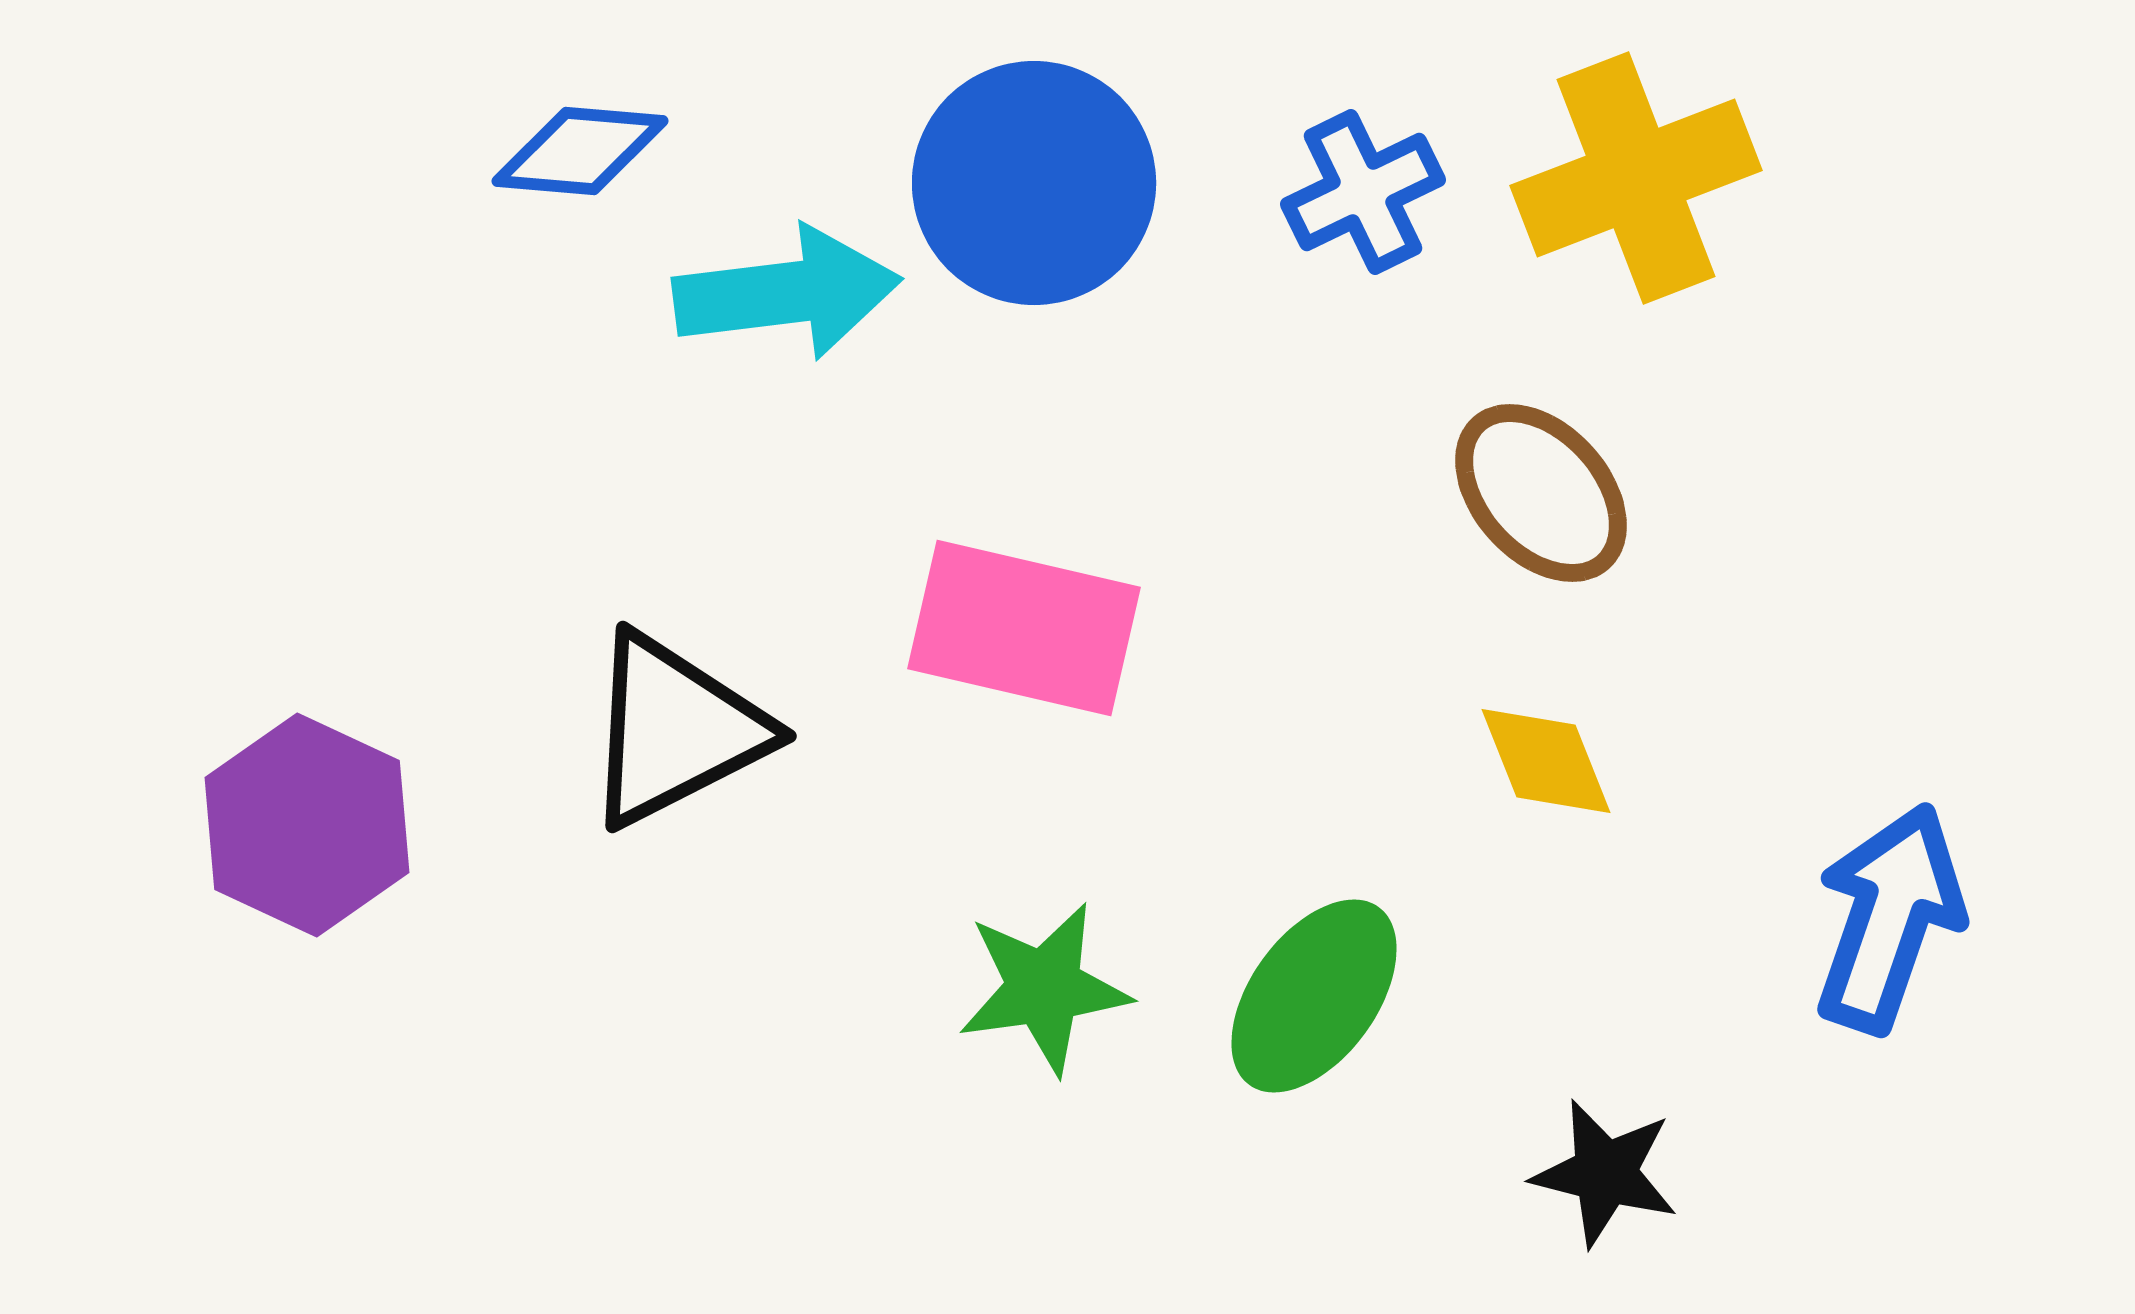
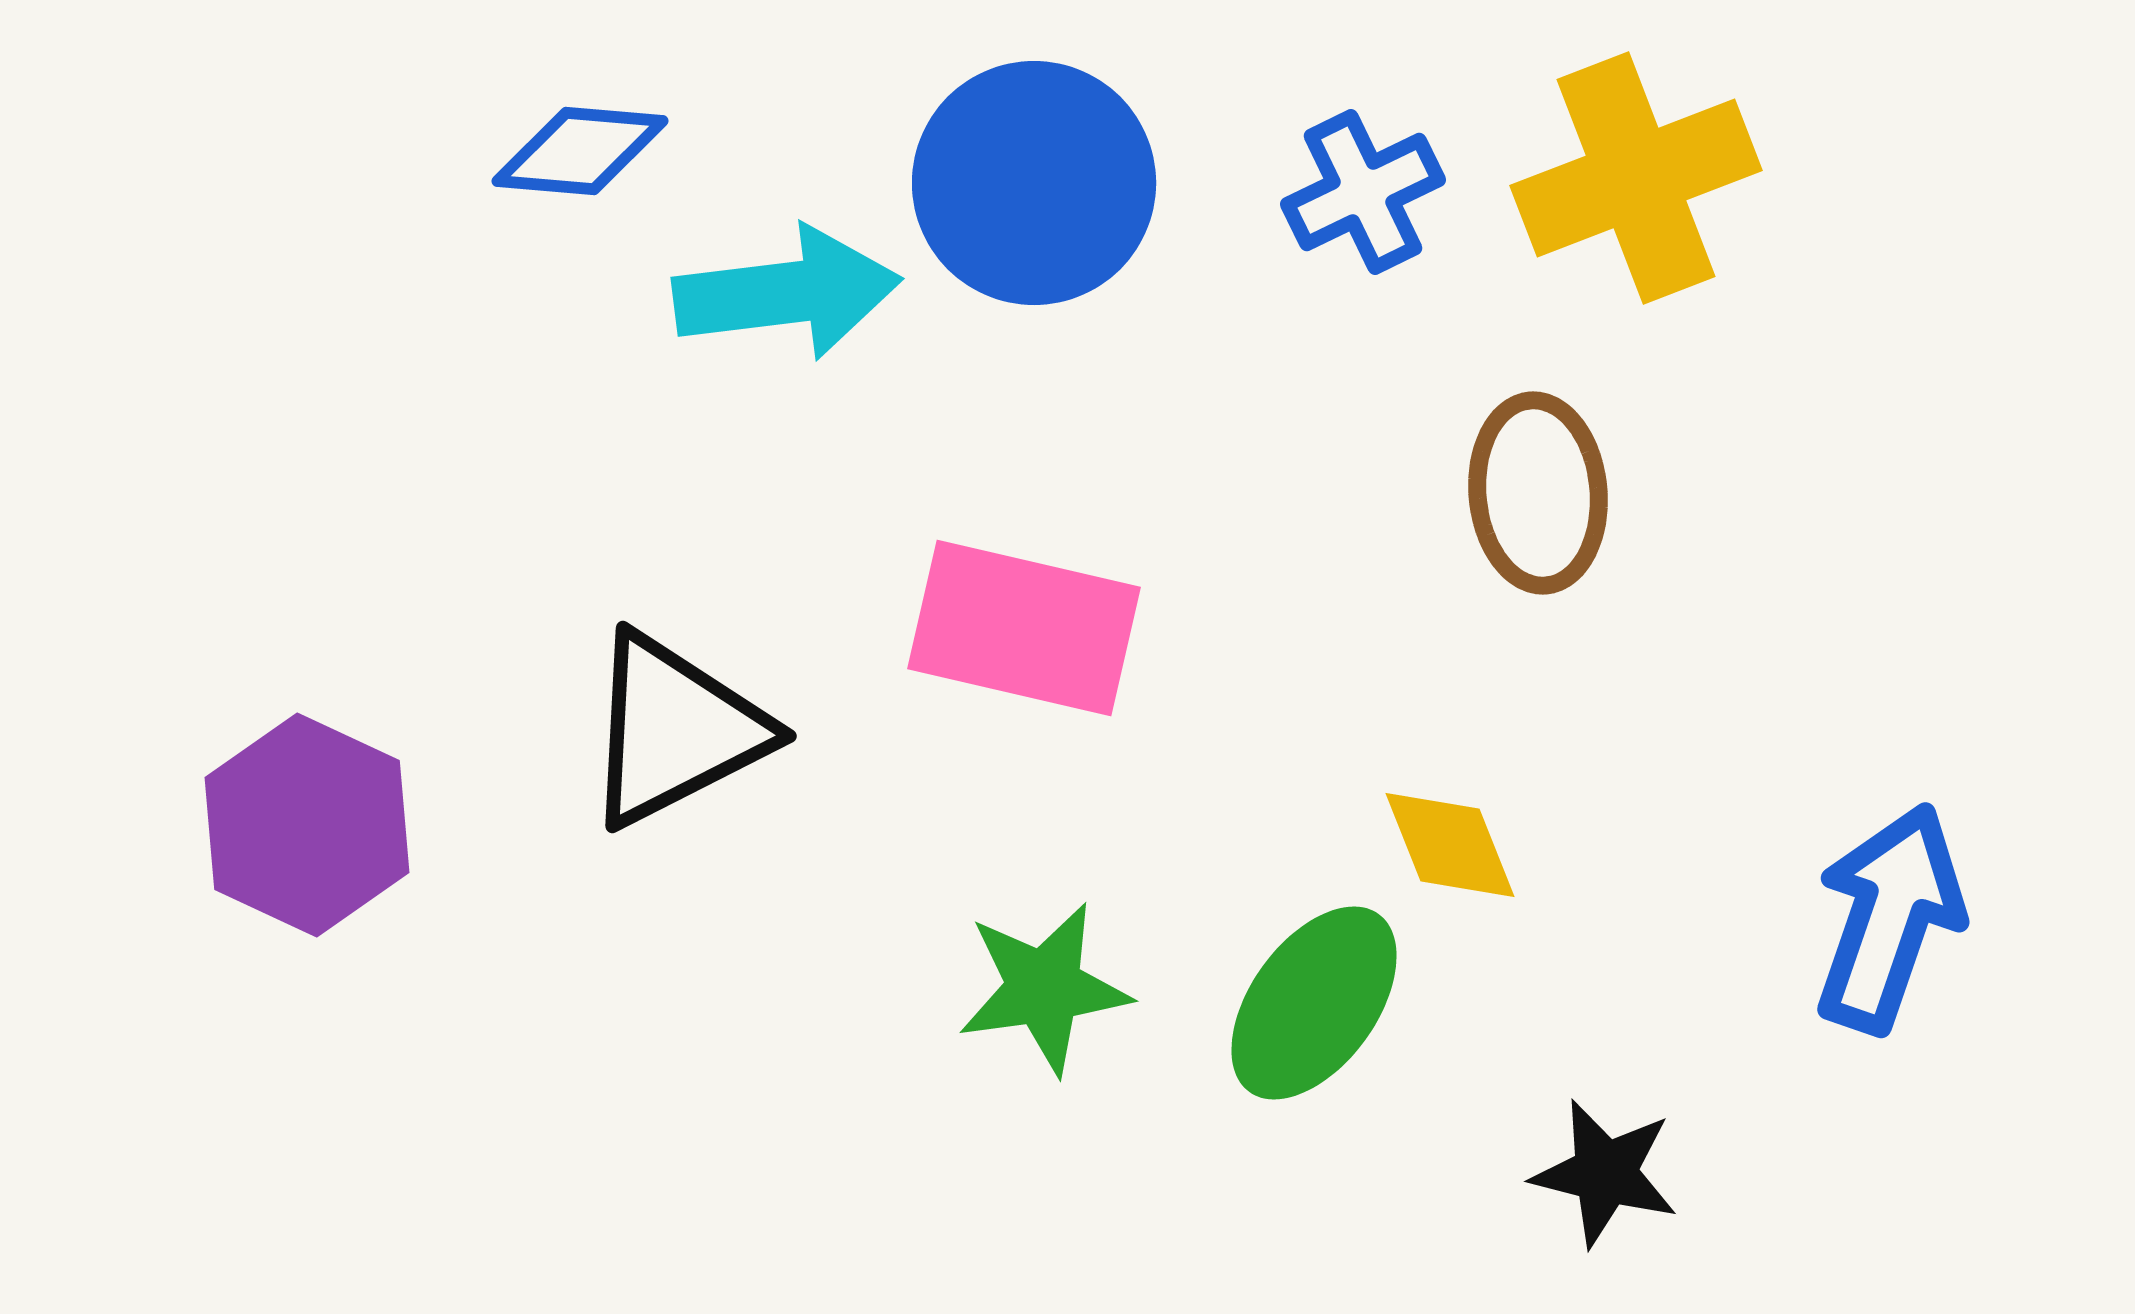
brown ellipse: moved 3 px left; rotated 37 degrees clockwise
yellow diamond: moved 96 px left, 84 px down
green ellipse: moved 7 px down
